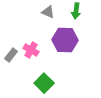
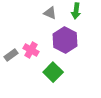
gray triangle: moved 2 px right, 1 px down
purple hexagon: rotated 25 degrees clockwise
gray rectangle: rotated 16 degrees clockwise
green square: moved 9 px right, 11 px up
